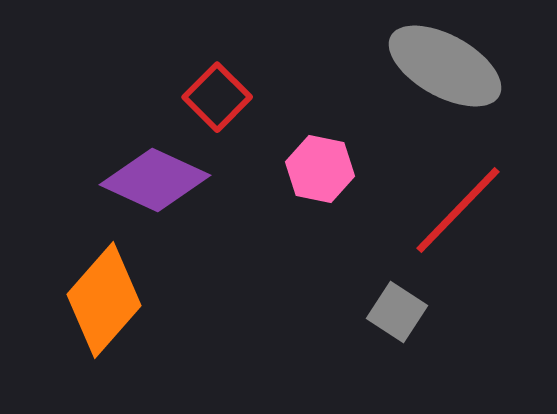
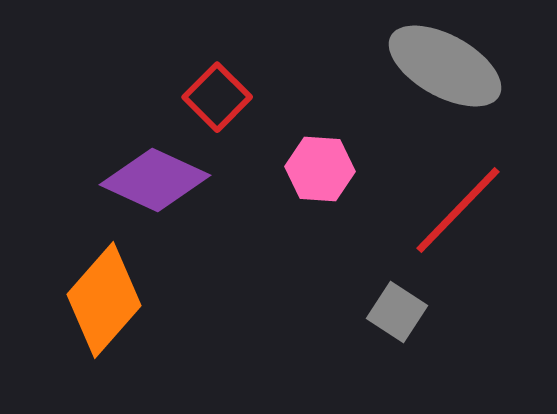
pink hexagon: rotated 8 degrees counterclockwise
